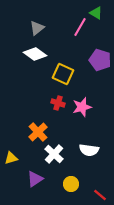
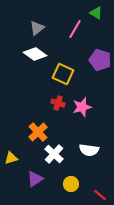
pink line: moved 5 px left, 2 px down
